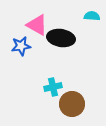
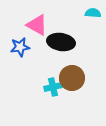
cyan semicircle: moved 1 px right, 3 px up
black ellipse: moved 4 px down
blue star: moved 1 px left, 1 px down
brown circle: moved 26 px up
